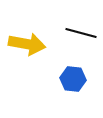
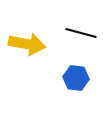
blue hexagon: moved 3 px right, 1 px up
